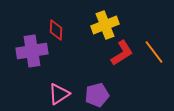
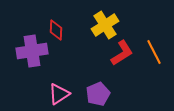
yellow cross: rotated 12 degrees counterclockwise
orange line: rotated 10 degrees clockwise
purple pentagon: moved 1 px right, 1 px up; rotated 10 degrees counterclockwise
